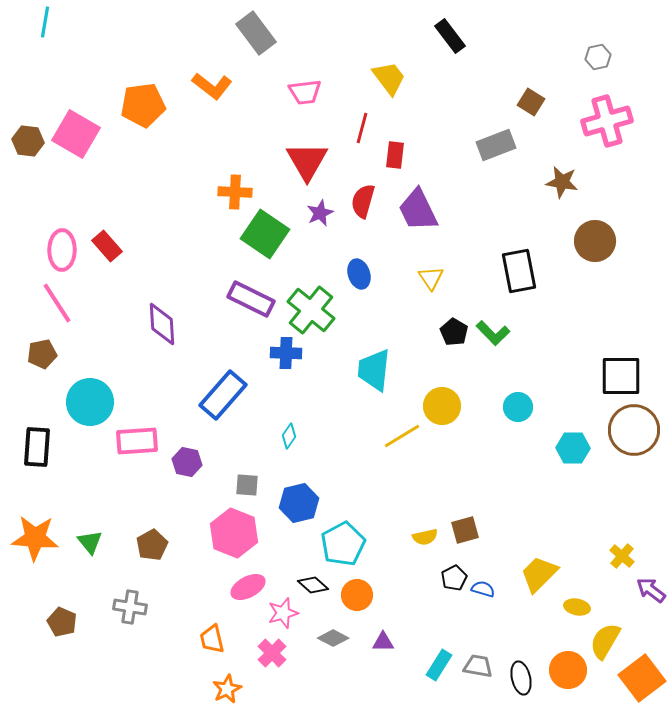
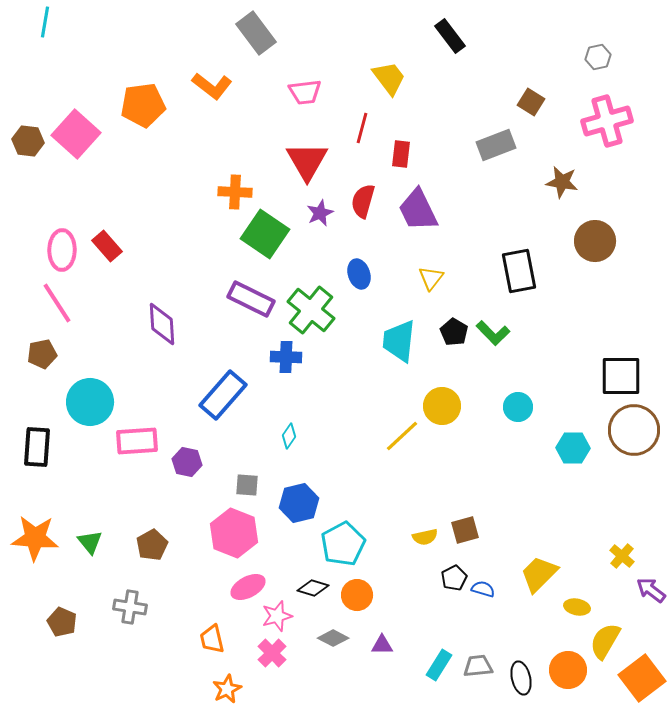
pink square at (76, 134): rotated 12 degrees clockwise
red rectangle at (395, 155): moved 6 px right, 1 px up
yellow triangle at (431, 278): rotated 12 degrees clockwise
blue cross at (286, 353): moved 4 px down
cyan trapezoid at (374, 370): moved 25 px right, 29 px up
yellow line at (402, 436): rotated 12 degrees counterclockwise
black diamond at (313, 585): moved 3 px down; rotated 24 degrees counterclockwise
pink star at (283, 613): moved 6 px left, 3 px down
purple triangle at (383, 642): moved 1 px left, 3 px down
gray trapezoid at (478, 666): rotated 16 degrees counterclockwise
